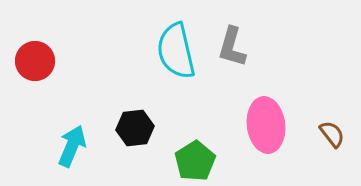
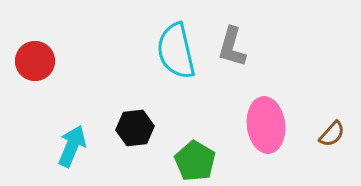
brown semicircle: rotated 80 degrees clockwise
green pentagon: rotated 9 degrees counterclockwise
